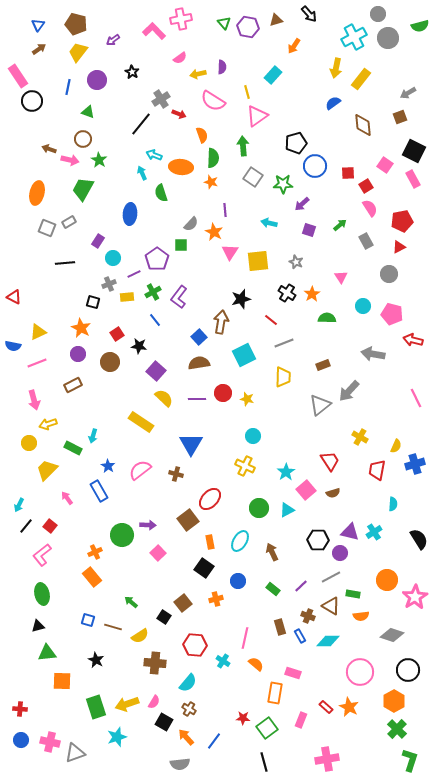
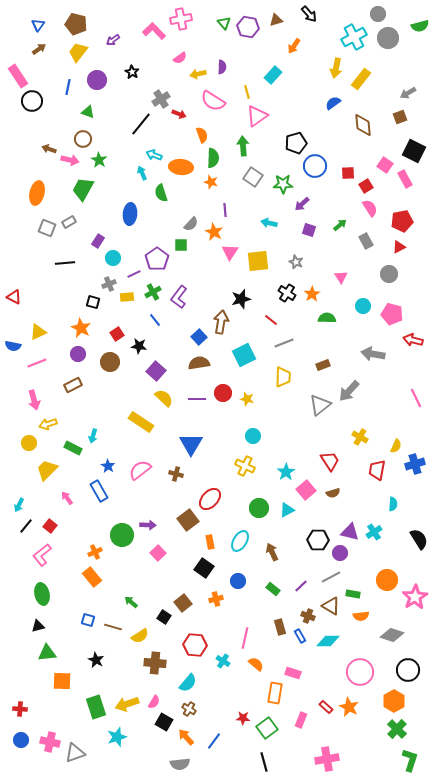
pink rectangle at (413, 179): moved 8 px left
